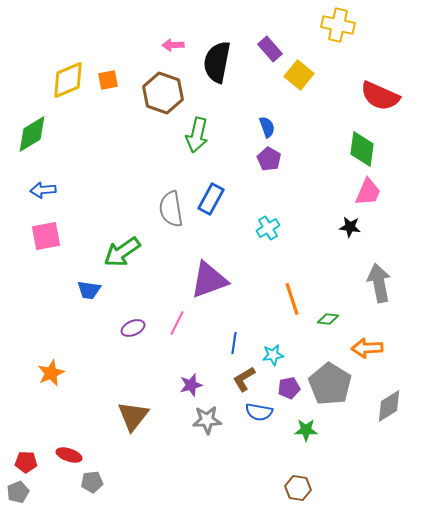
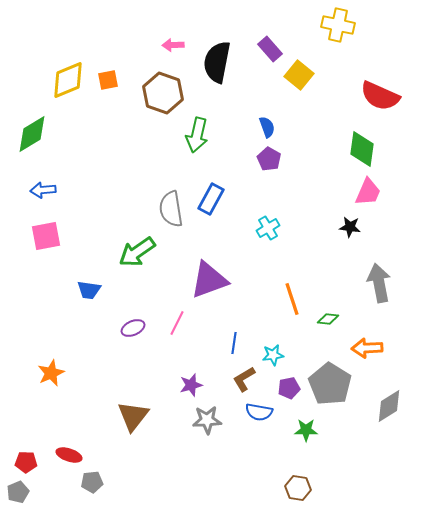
green arrow at (122, 252): moved 15 px right
